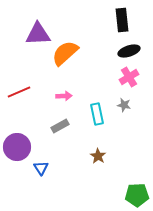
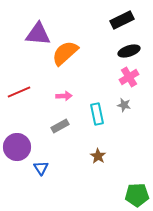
black rectangle: rotated 70 degrees clockwise
purple triangle: rotated 8 degrees clockwise
